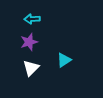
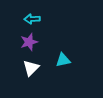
cyan triangle: moved 1 px left; rotated 21 degrees clockwise
